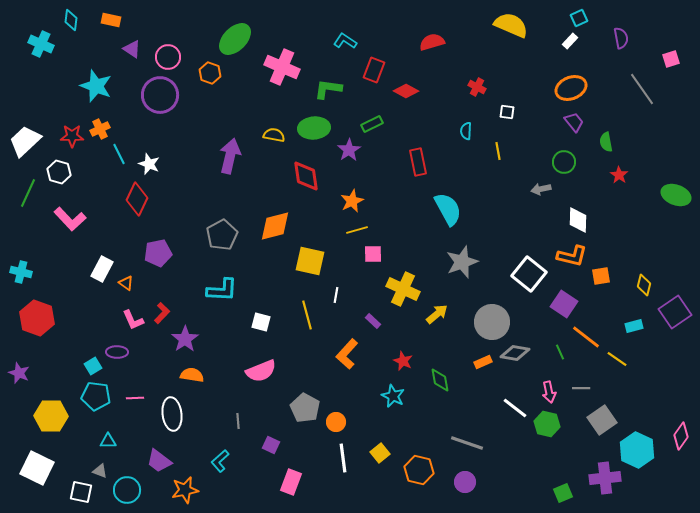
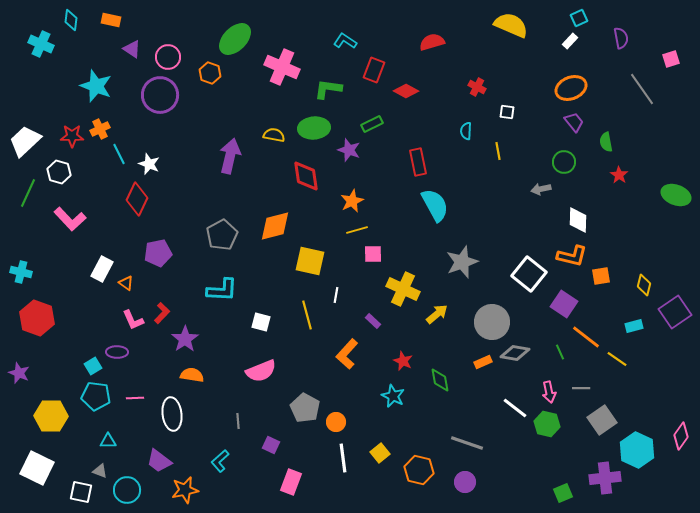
purple star at (349, 150): rotated 20 degrees counterclockwise
cyan semicircle at (448, 209): moved 13 px left, 4 px up
